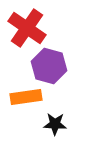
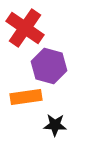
red cross: moved 2 px left
black star: moved 1 px down
